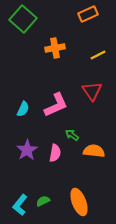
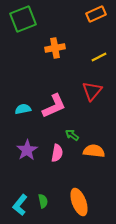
orange rectangle: moved 8 px right
green square: rotated 28 degrees clockwise
yellow line: moved 1 px right, 2 px down
red triangle: rotated 15 degrees clockwise
pink L-shape: moved 2 px left, 1 px down
cyan semicircle: rotated 126 degrees counterclockwise
pink semicircle: moved 2 px right
green semicircle: rotated 104 degrees clockwise
